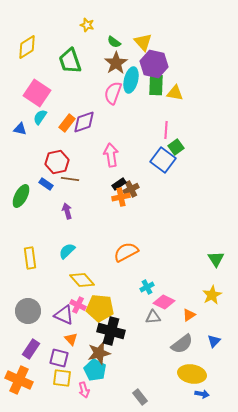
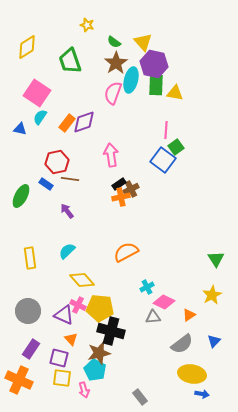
purple arrow at (67, 211): rotated 21 degrees counterclockwise
